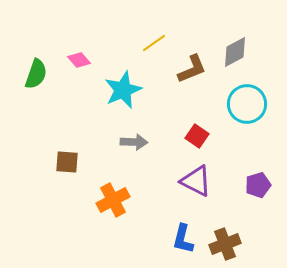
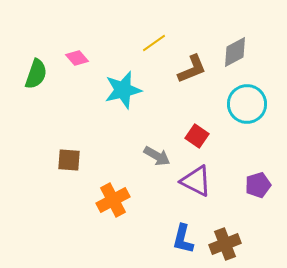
pink diamond: moved 2 px left, 2 px up
cyan star: rotated 9 degrees clockwise
gray arrow: moved 23 px right, 14 px down; rotated 28 degrees clockwise
brown square: moved 2 px right, 2 px up
